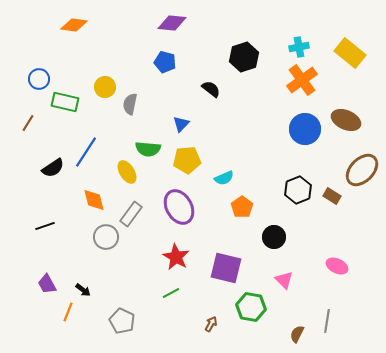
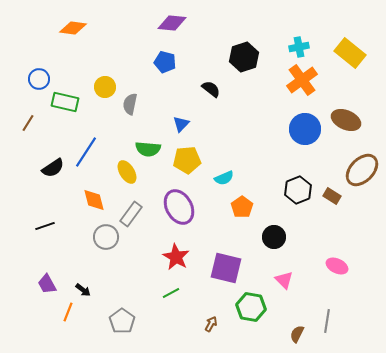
orange diamond at (74, 25): moved 1 px left, 3 px down
gray pentagon at (122, 321): rotated 10 degrees clockwise
